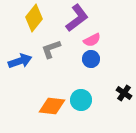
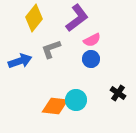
black cross: moved 6 px left
cyan circle: moved 5 px left
orange diamond: moved 3 px right
